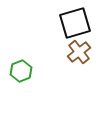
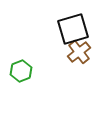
black square: moved 2 px left, 6 px down
